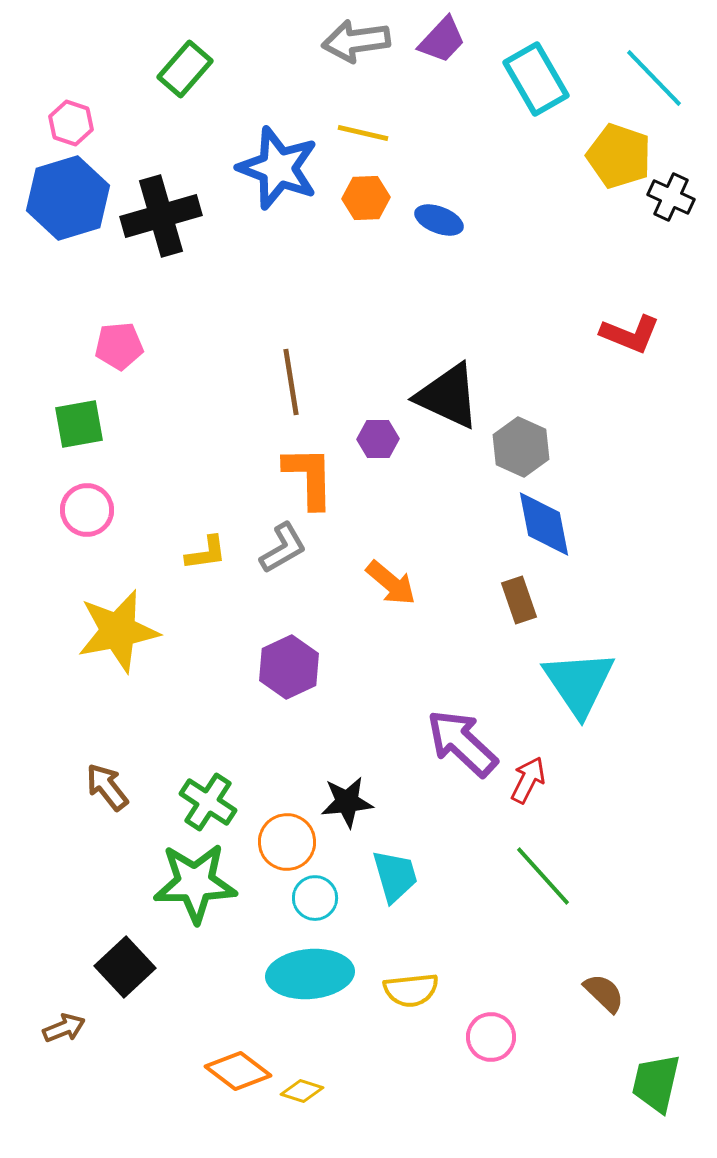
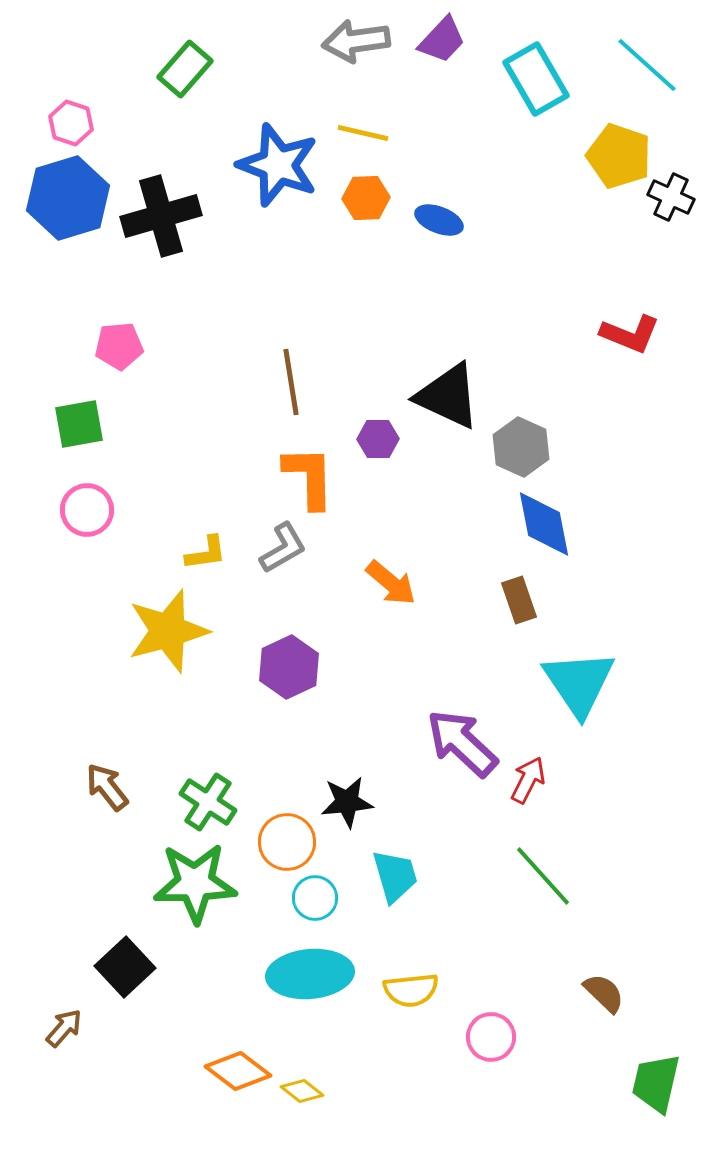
cyan line at (654, 78): moved 7 px left, 13 px up; rotated 4 degrees counterclockwise
blue star at (278, 168): moved 3 px up
yellow star at (118, 631): moved 50 px right; rotated 4 degrees counterclockwise
brown arrow at (64, 1028): rotated 27 degrees counterclockwise
yellow diamond at (302, 1091): rotated 21 degrees clockwise
